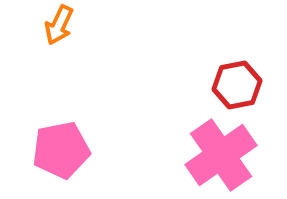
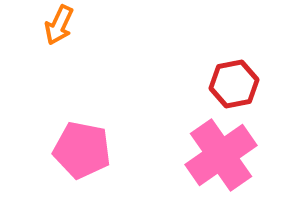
red hexagon: moved 3 px left, 1 px up
pink pentagon: moved 21 px right; rotated 22 degrees clockwise
